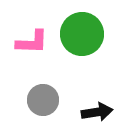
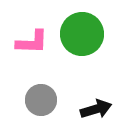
gray circle: moved 2 px left
black arrow: moved 1 px left, 3 px up; rotated 8 degrees counterclockwise
